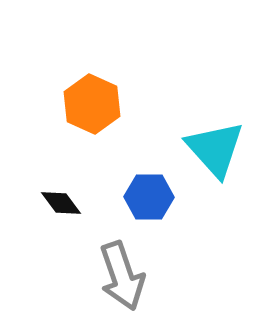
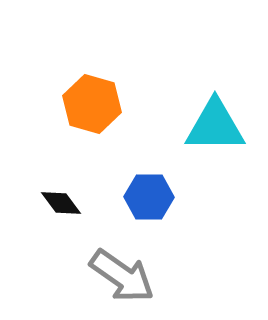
orange hexagon: rotated 8 degrees counterclockwise
cyan triangle: moved 23 px up; rotated 48 degrees counterclockwise
gray arrow: rotated 36 degrees counterclockwise
